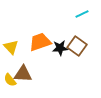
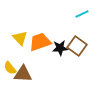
yellow triangle: moved 9 px right, 9 px up
yellow semicircle: moved 12 px up
